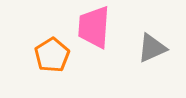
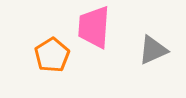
gray triangle: moved 1 px right, 2 px down
